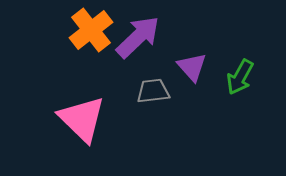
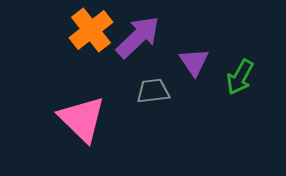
purple triangle: moved 2 px right, 5 px up; rotated 8 degrees clockwise
